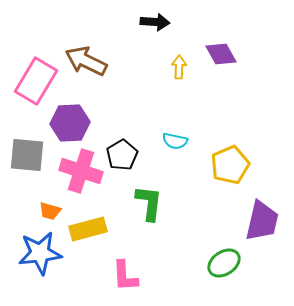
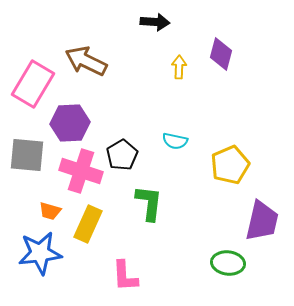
purple diamond: rotated 44 degrees clockwise
pink rectangle: moved 3 px left, 3 px down
yellow rectangle: moved 5 px up; rotated 51 degrees counterclockwise
green ellipse: moved 4 px right; rotated 40 degrees clockwise
